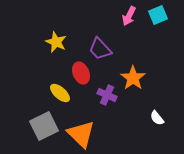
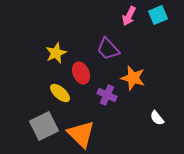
yellow star: moved 11 px down; rotated 25 degrees clockwise
purple trapezoid: moved 8 px right
orange star: rotated 20 degrees counterclockwise
